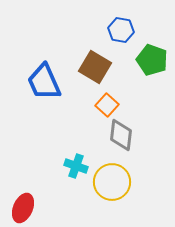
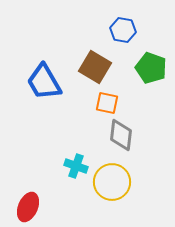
blue hexagon: moved 2 px right
green pentagon: moved 1 px left, 8 px down
blue trapezoid: rotated 6 degrees counterclockwise
orange square: moved 2 px up; rotated 30 degrees counterclockwise
red ellipse: moved 5 px right, 1 px up
